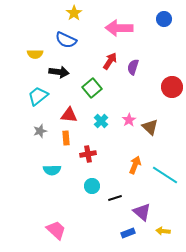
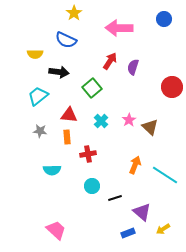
gray star: rotated 24 degrees clockwise
orange rectangle: moved 1 px right, 1 px up
yellow arrow: moved 2 px up; rotated 40 degrees counterclockwise
